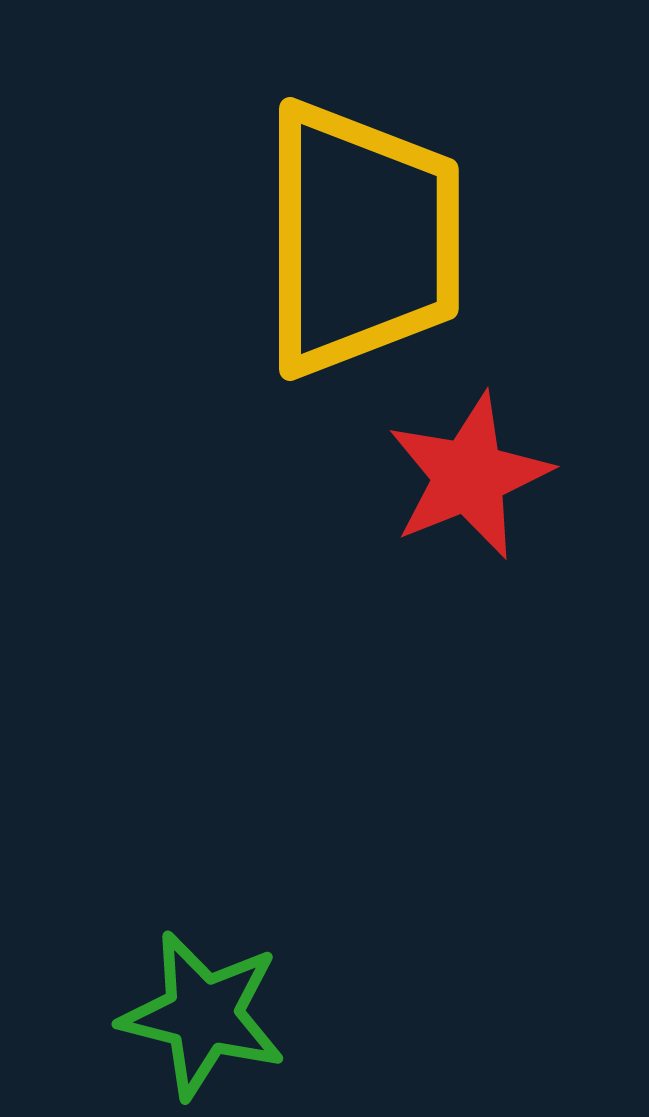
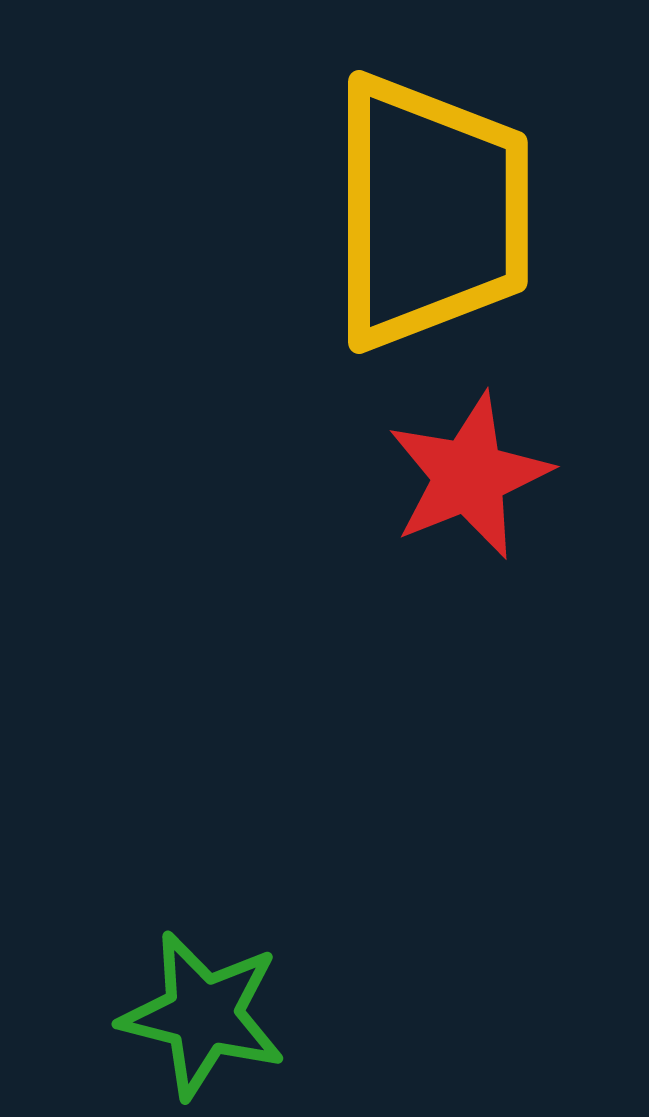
yellow trapezoid: moved 69 px right, 27 px up
